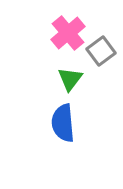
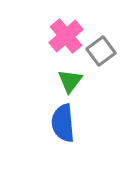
pink cross: moved 2 px left, 3 px down
green triangle: moved 2 px down
